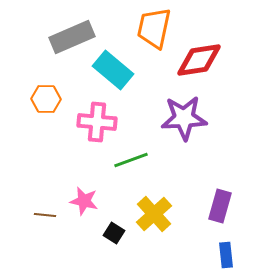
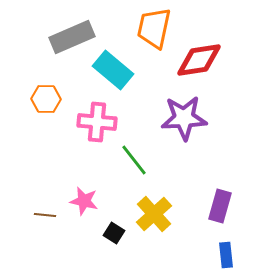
green line: moved 3 px right; rotated 72 degrees clockwise
